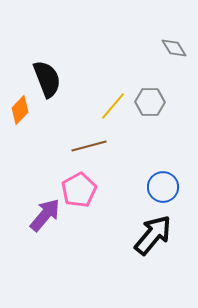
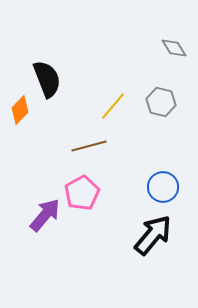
gray hexagon: moved 11 px right; rotated 12 degrees clockwise
pink pentagon: moved 3 px right, 3 px down
